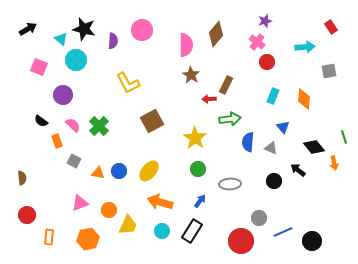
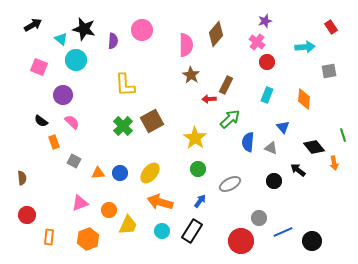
black arrow at (28, 29): moved 5 px right, 4 px up
yellow L-shape at (128, 83): moved 3 px left, 2 px down; rotated 25 degrees clockwise
cyan rectangle at (273, 96): moved 6 px left, 1 px up
green arrow at (230, 119): rotated 35 degrees counterclockwise
pink semicircle at (73, 125): moved 1 px left, 3 px up
green cross at (99, 126): moved 24 px right
green line at (344, 137): moved 1 px left, 2 px up
orange rectangle at (57, 141): moved 3 px left, 1 px down
blue circle at (119, 171): moved 1 px right, 2 px down
yellow ellipse at (149, 171): moved 1 px right, 2 px down
orange triangle at (98, 173): rotated 16 degrees counterclockwise
gray ellipse at (230, 184): rotated 25 degrees counterclockwise
orange hexagon at (88, 239): rotated 10 degrees counterclockwise
